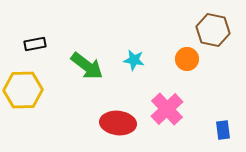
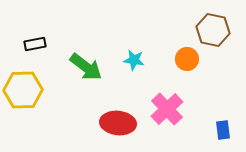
green arrow: moved 1 px left, 1 px down
